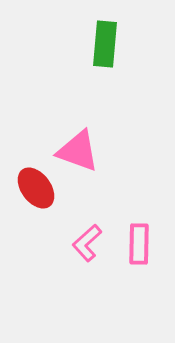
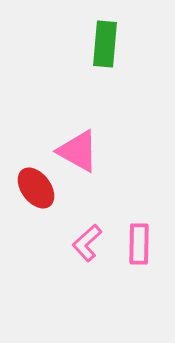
pink triangle: rotated 9 degrees clockwise
